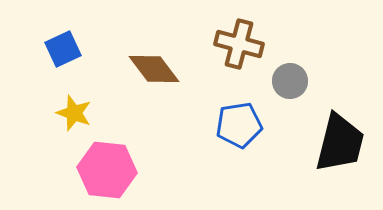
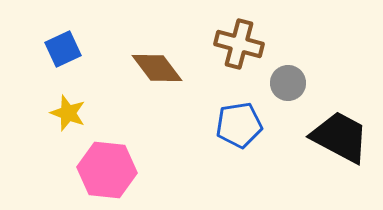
brown diamond: moved 3 px right, 1 px up
gray circle: moved 2 px left, 2 px down
yellow star: moved 6 px left
black trapezoid: moved 6 px up; rotated 76 degrees counterclockwise
